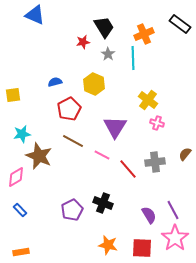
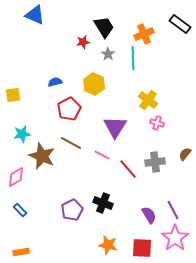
brown line: moved 2 px left, 2 px down
brown star: moved 3 px right
